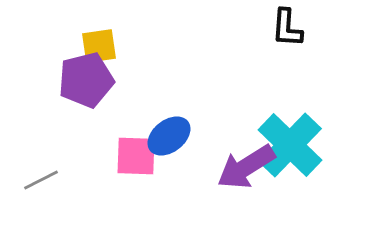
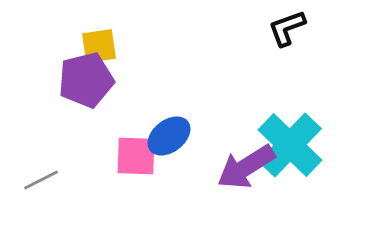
black L-shape: rotated 66 degrees clockwise
